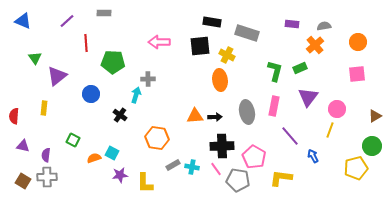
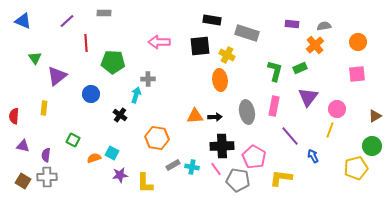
black rectangle at (212, 22): moved 2 px up
